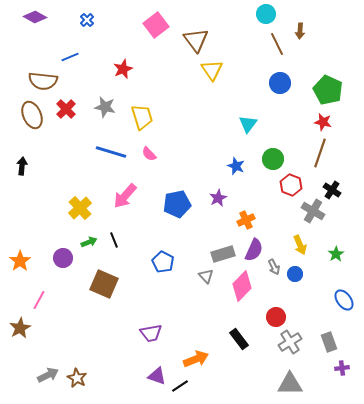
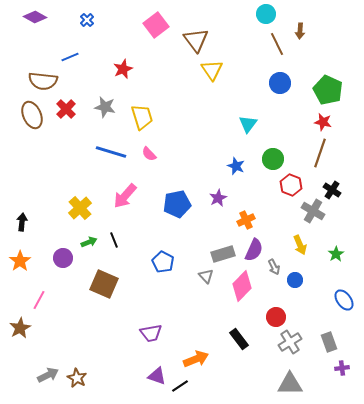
black arrow at (22, 166): moved 56 px down
blue circle at (295, 274): moved 6 px down
